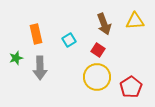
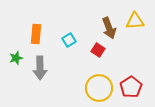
brown arrow: moved 5 px right, 4 px down
orange rectangle: rotated 18 degrees clockwise
yellow circle: moved 2 px right, 11 px down
